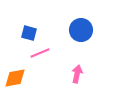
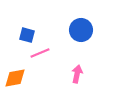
blue square: moved 2 px left, 2 px down
